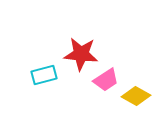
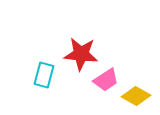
cyan rectangle: rotated 60 degrees counterclockwise
